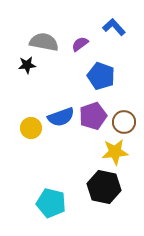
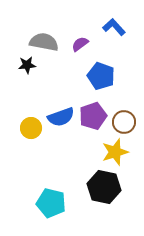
yellow star: rotated 12 degrees counterclockwise
